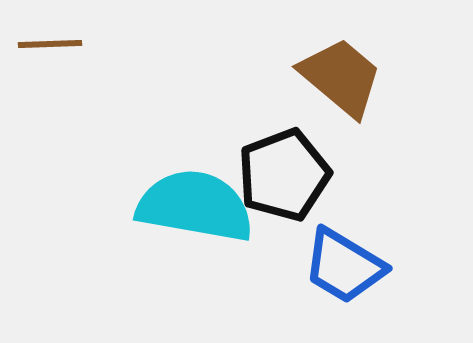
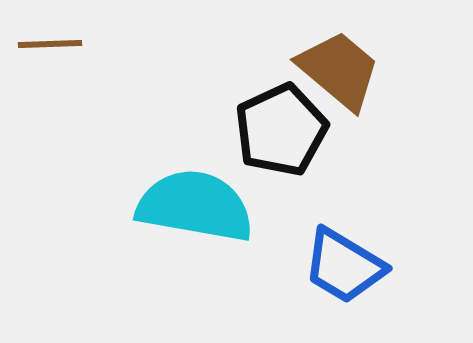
brown trapezoid: moved 2 px left, 7 px up
black pentagon: moved 3 px left, 45 px up; rotated 4 degrees counterclockwise
